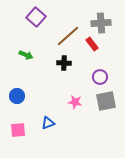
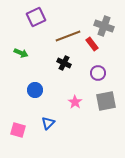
purple square: rotated 24 degrees clockwise
gray cross: moved 3 px right, 3 px down; rotated 24 degrees clockwise
brown line: rotated 20 degrees clockwise
green arrow: moved 5 px left, 2 px up
black cross: rotated 24 degrees clockwise
purple circle: moved 2 px left, 4 px up
blue circle: moved 18 px right, 6 px up
pink star: rotated 24 degrees clockwise
blue triangle: rotated 24 degrees counterclockwise
pink square: rotated 21 degrees clockwise
